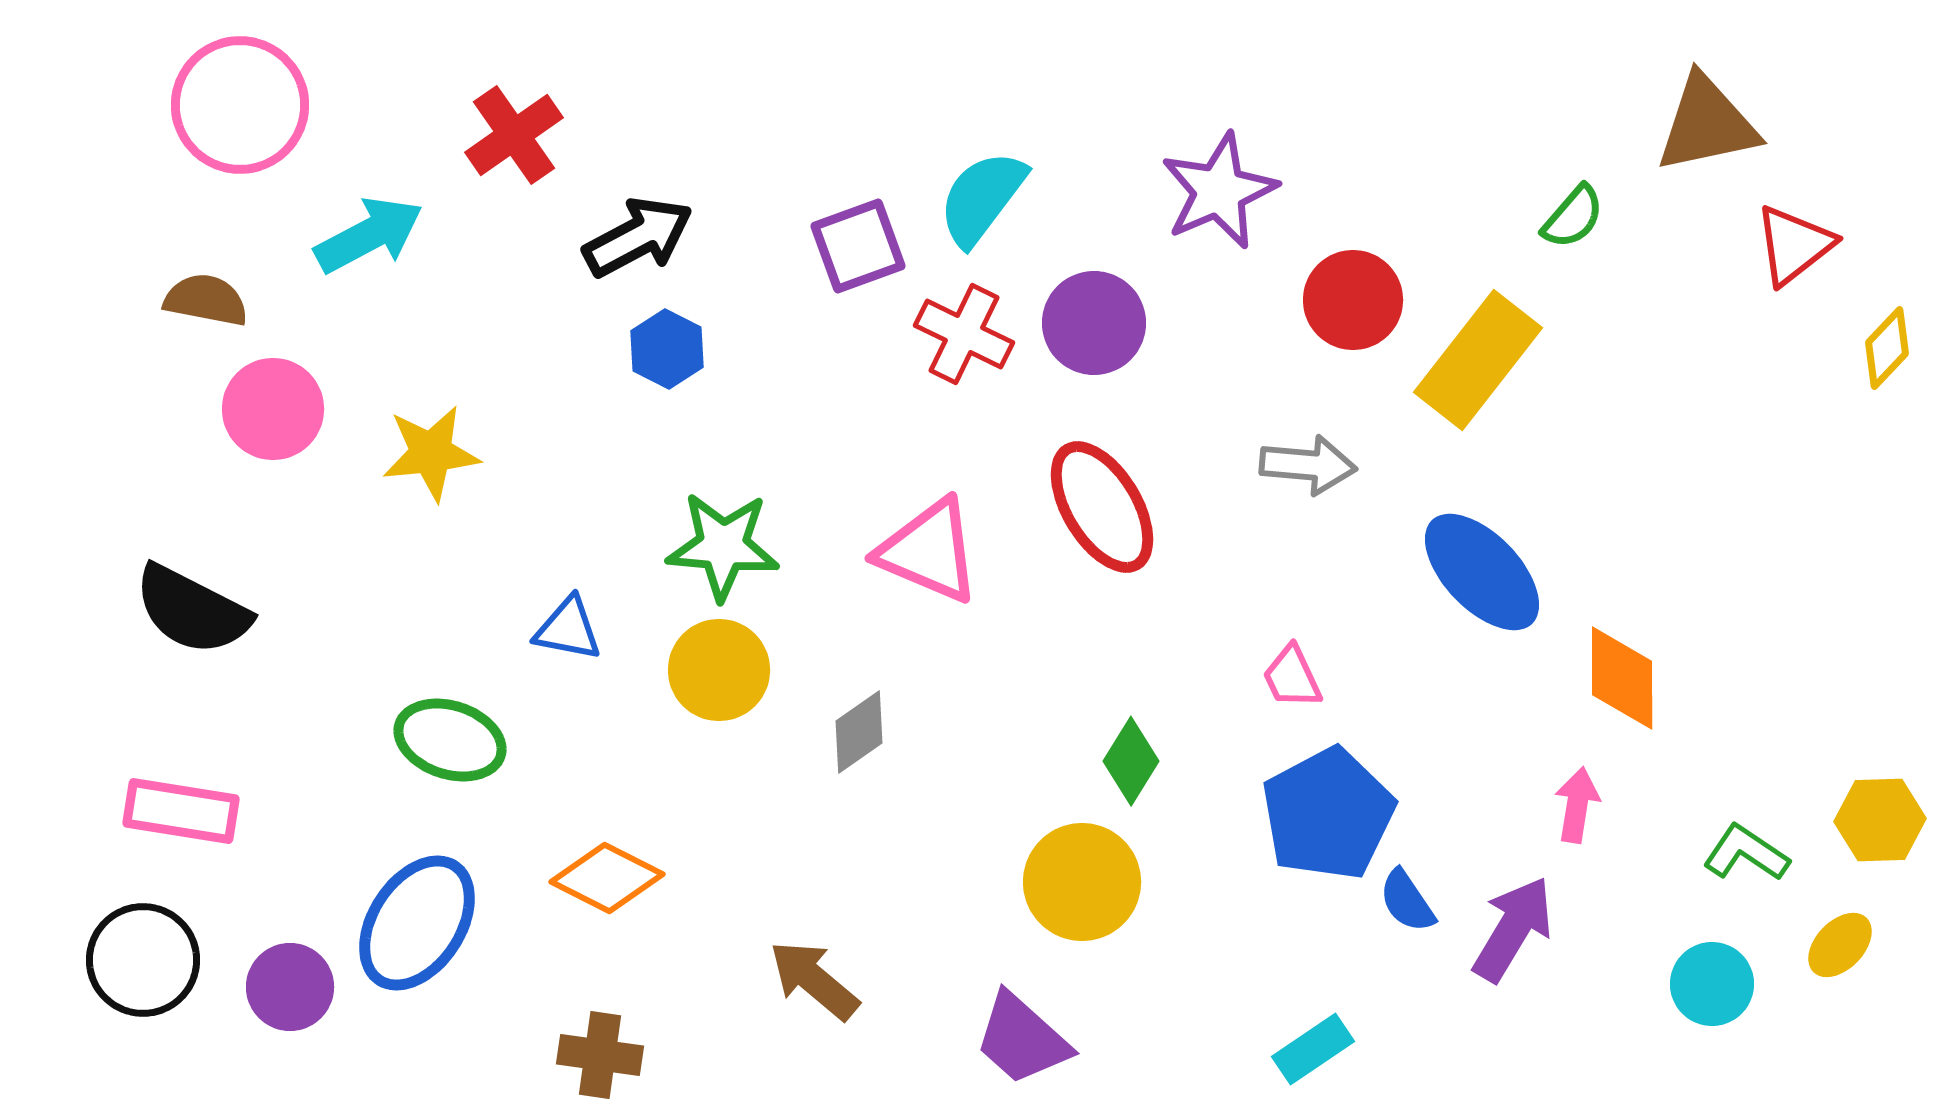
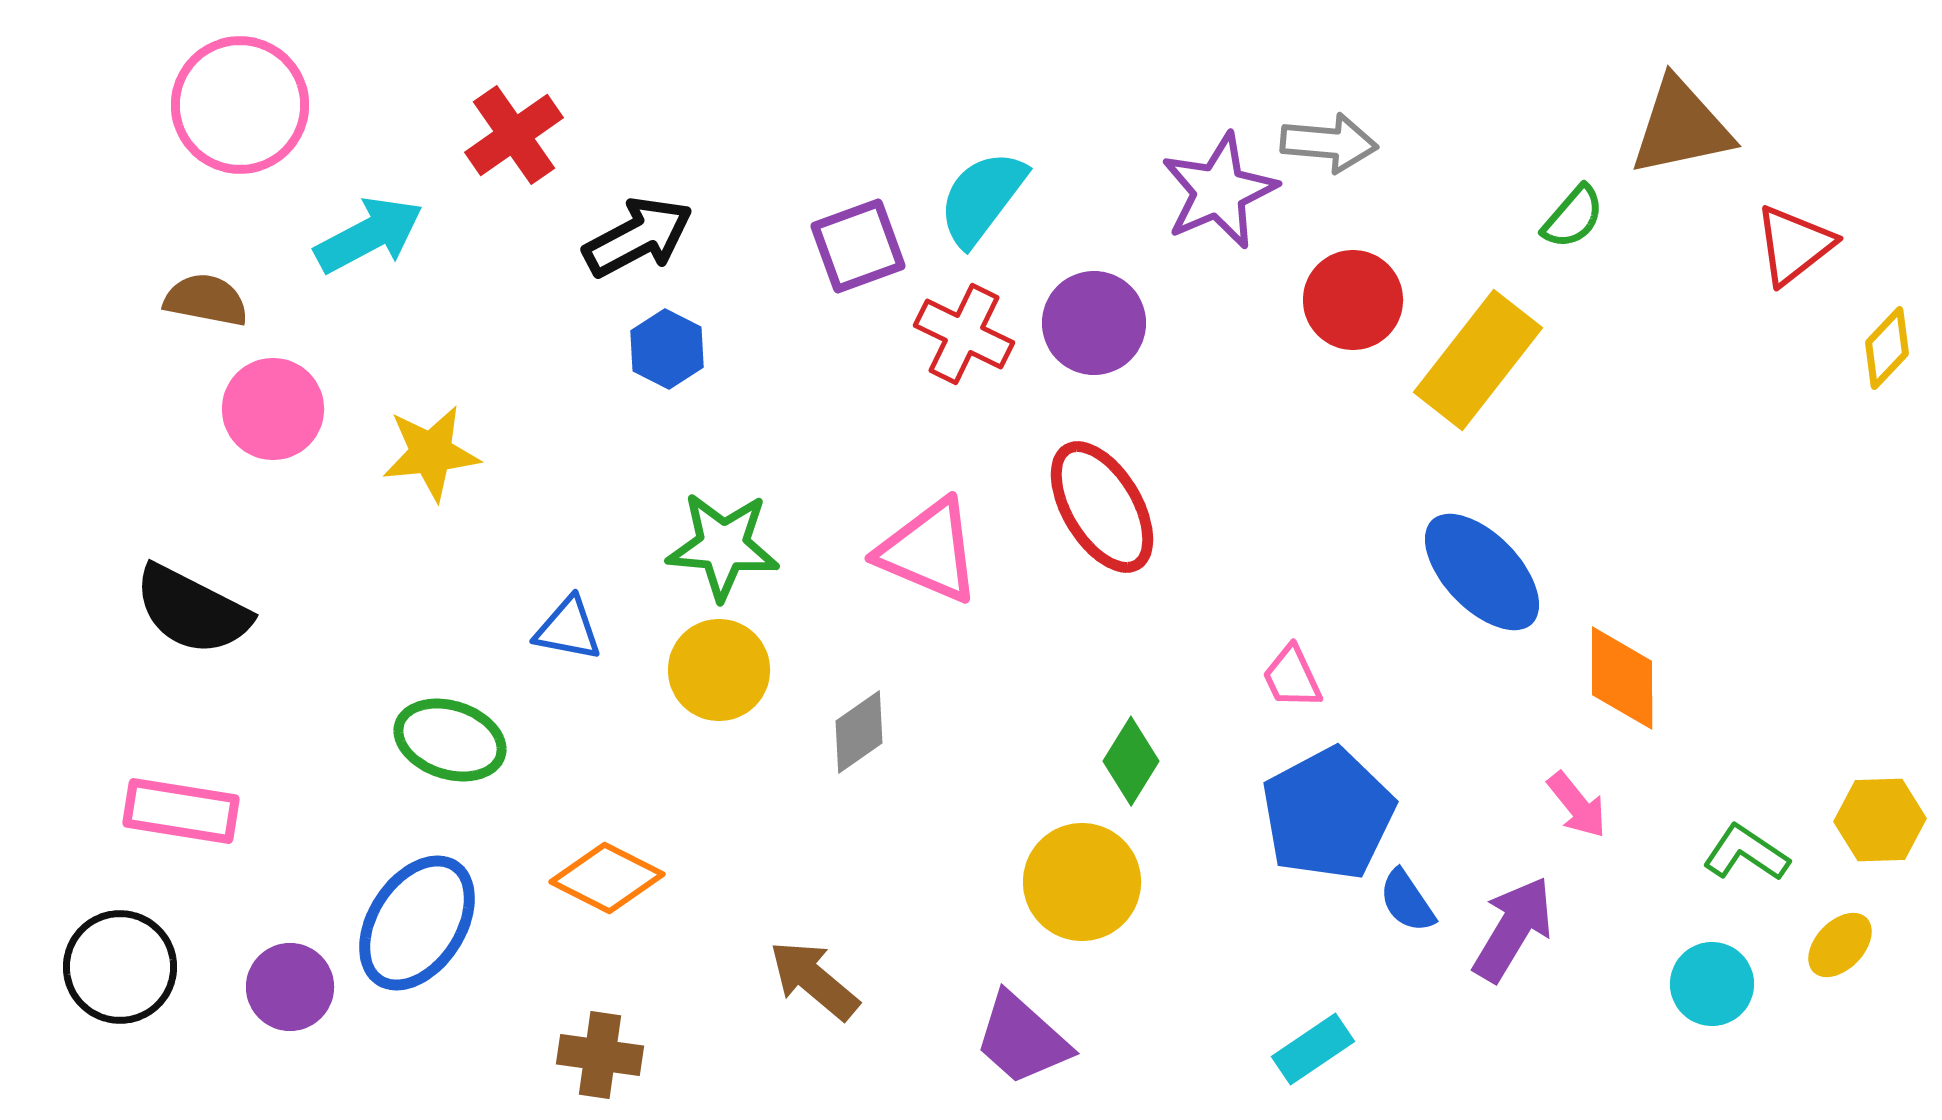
brown triangle at (1707, 124): moved 26 px left, 3 px down
gray arrow at (1308, 465): moved 21 px right, 322 px up
pink arrow at (1577, 805): rotated 132 degrees clockwise
black circle at (143, 960): moved 23 px left, 7 px down
